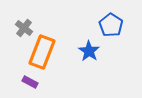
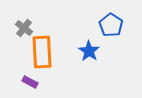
orange rectangle: rotated 24 degrees counterclockwise
